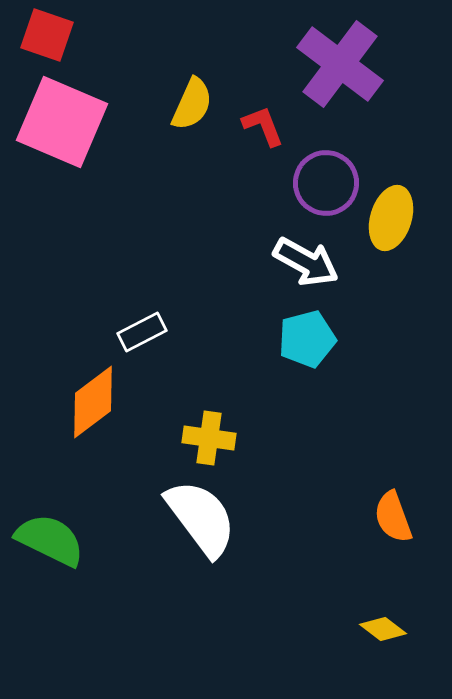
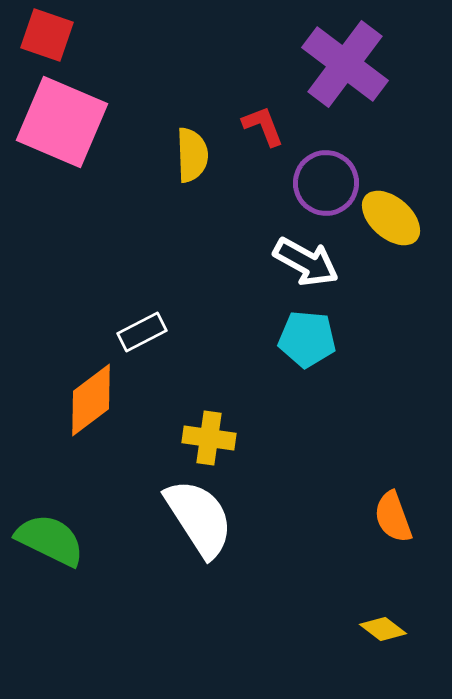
purple cross: moved 5 px right
yellow semicircle: moved 51 px down; rotated 26 degrees counterclockwise
yellow ellipse: rotated 66 degrees counterclockwise
cyan pentagon: rotated 20 degrees clockwise
orange diamond: moved 2 px left, 2 px up
white semicircle: moved 2 px left; rotated 4 degrees clockwise
